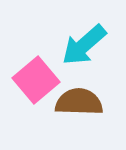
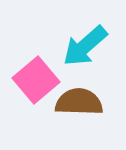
cyan arrow: moved 1 px right, 1 px down
